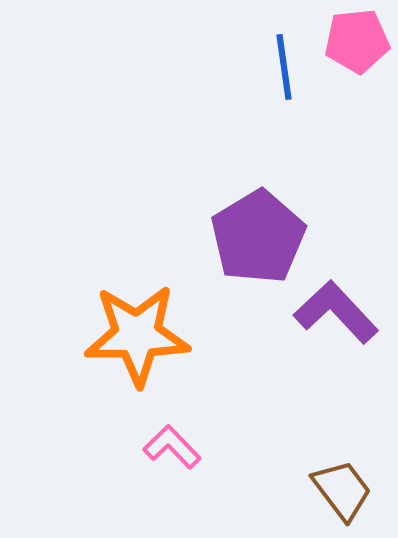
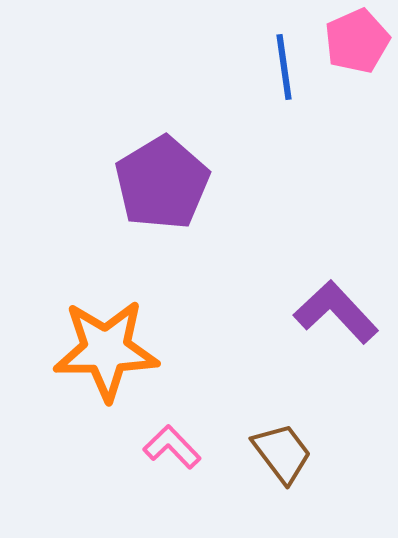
pink pentagon: rotated 18 degrees counterclockwise
purple pentagon: moved 96 px left, 54 px up
orange star: moved 31 px left, 15 px down
brown trapezoid: moved 60 px left, 37 px up
